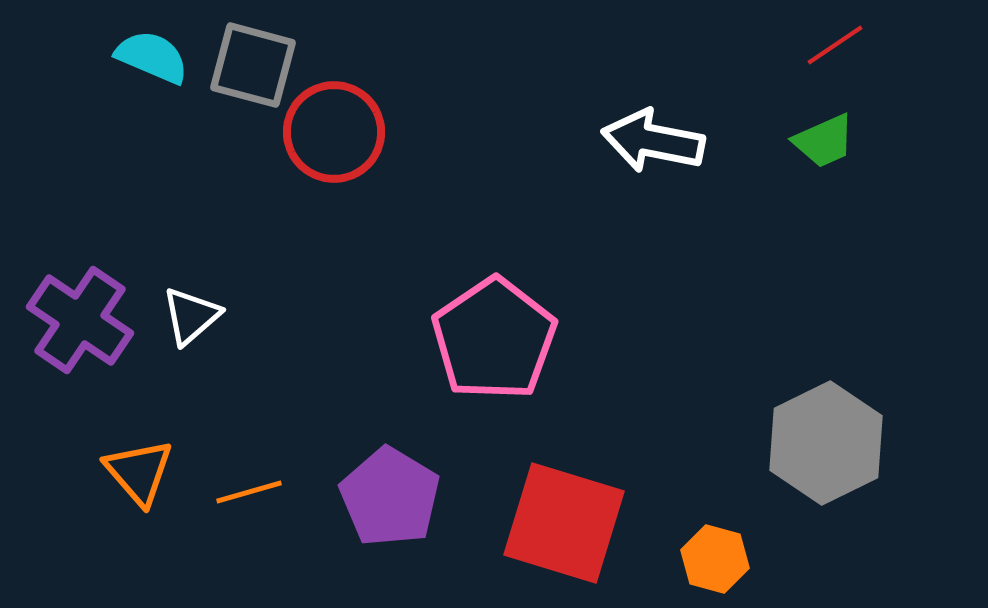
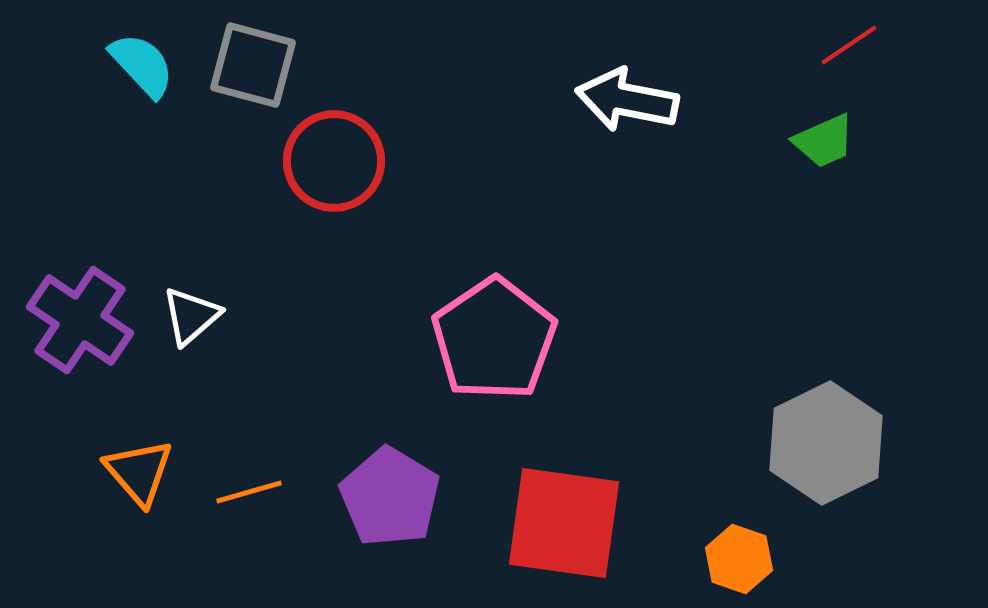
red line: moved 14 px right
cyan semicircle: moved 10 px left, 8 px down; rotated 24 degrees clockwise
red circle: moved 29 px down
white arrow: moved 26 px left, 41 px up
red square: rotated 9 degrees counterclockwise
orange hexagon: moved 24 px right; rotated 4 degrees clockwise
